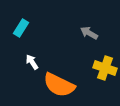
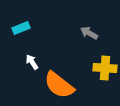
cyan rectangle: rotated 36 degrees clockwise
yellow cross: rotated 15 degrees counterclockwise
orange semicircle: rotated 12 degrees clockwise
